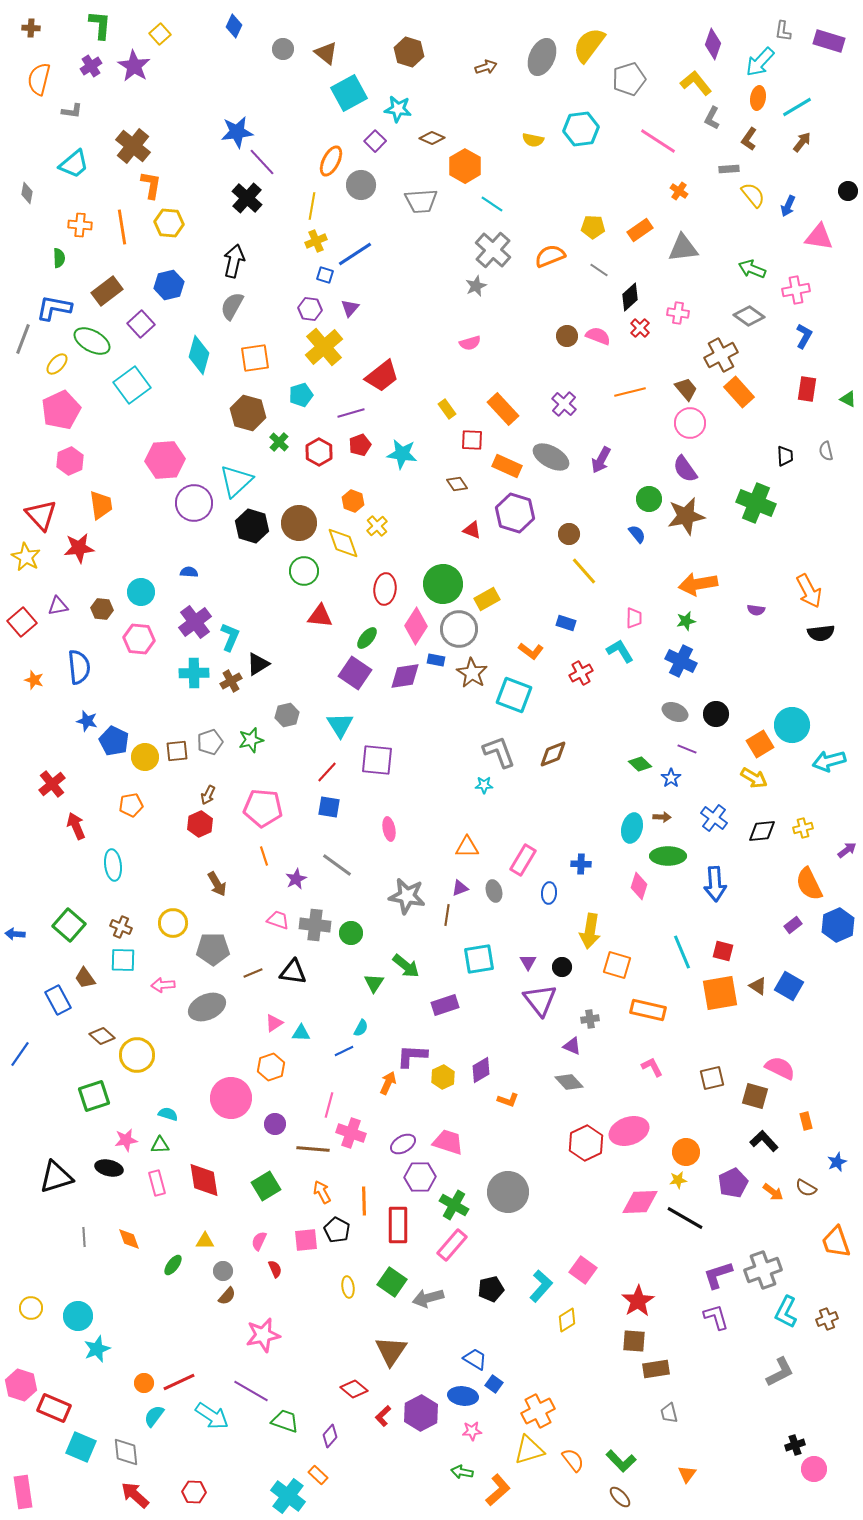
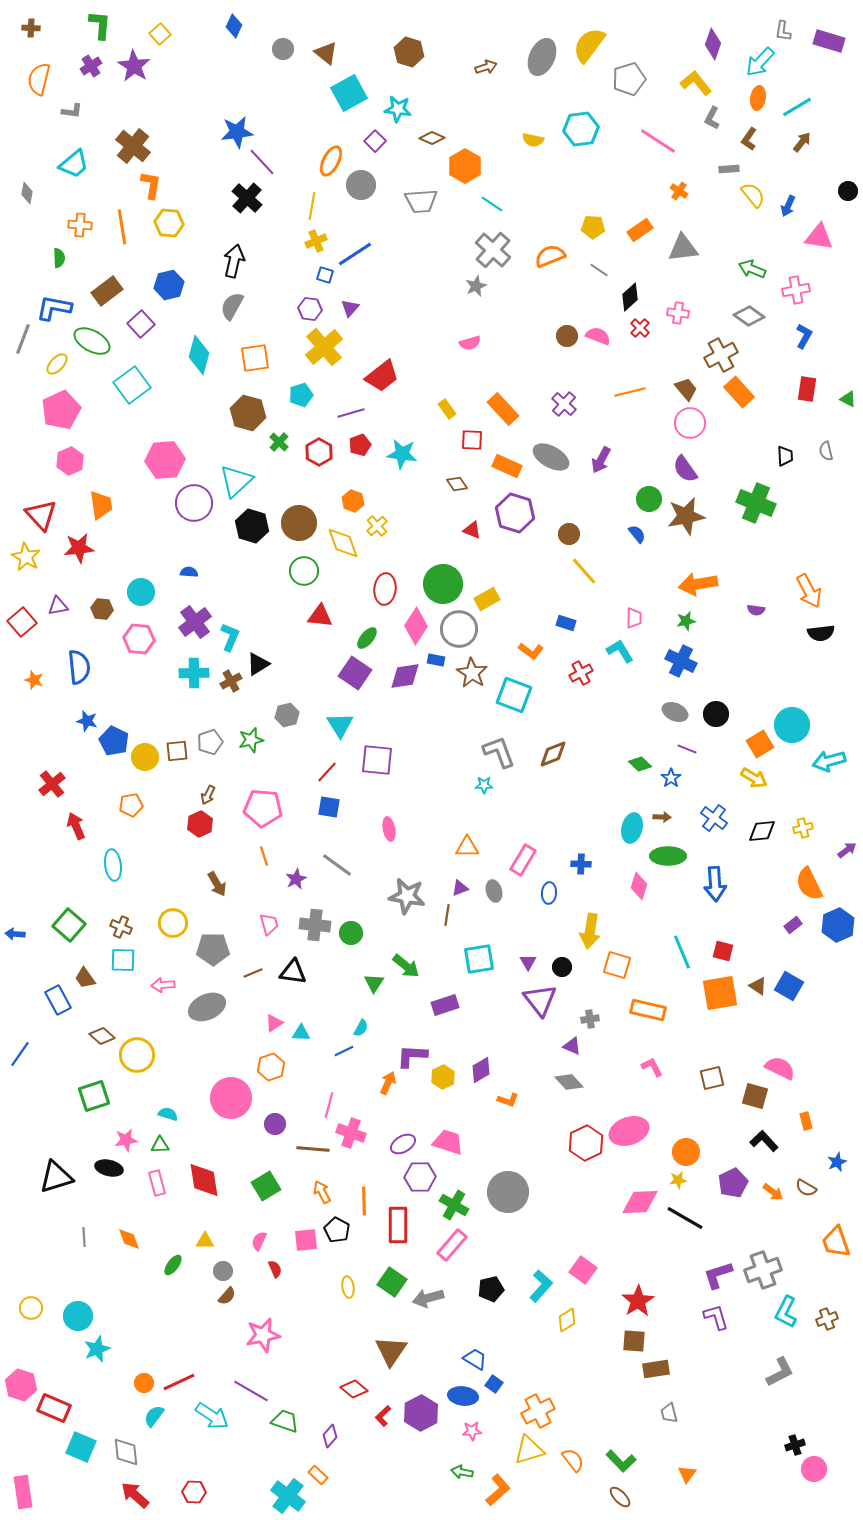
pink trapezoid at (278, 920): moved 9 px left, 4 px down; rotated 55 degrees clockwise
